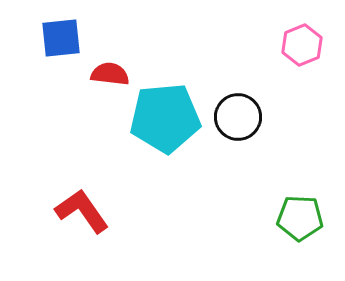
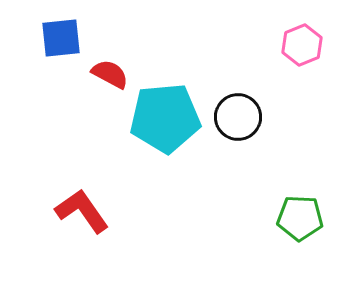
red semicircle: rotated 21 degrees clockwise
